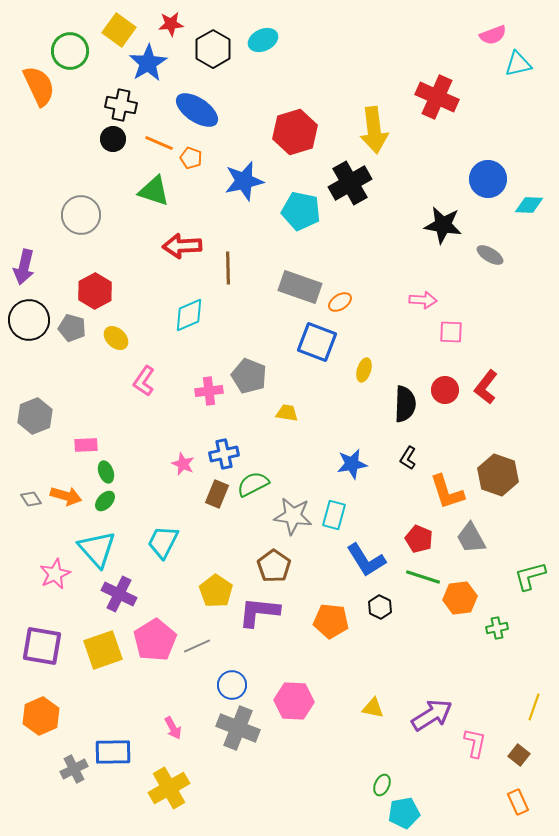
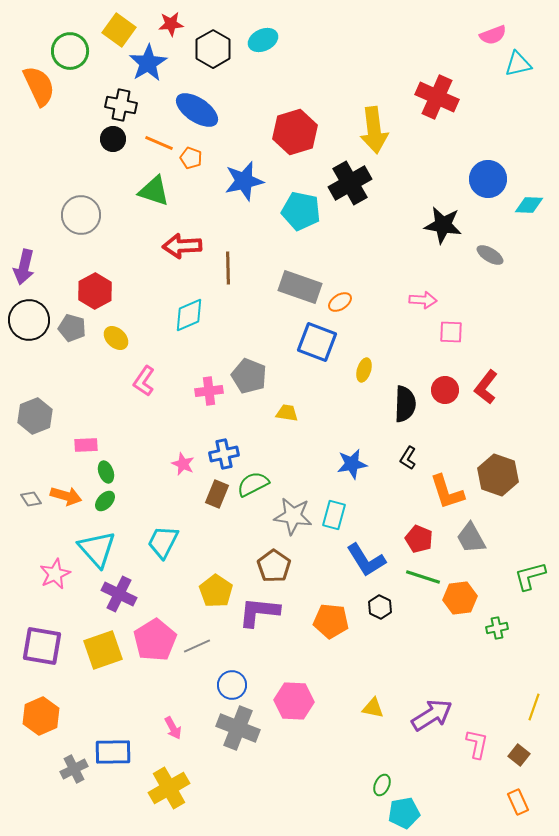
pink L-shape at (475, 743): moved 2 px right, 1 px down
